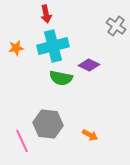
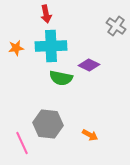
cyan cross: moved 2 px left; rotated 12 degrees clockwise
pink line: moved 2 px down
